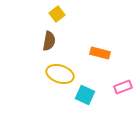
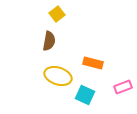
orange rectangle: moved 7 px left, 10 px down
yellow ellipse: moved 2 px left, 2 px down
